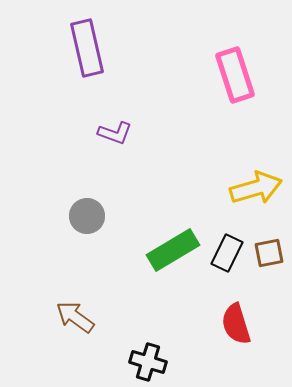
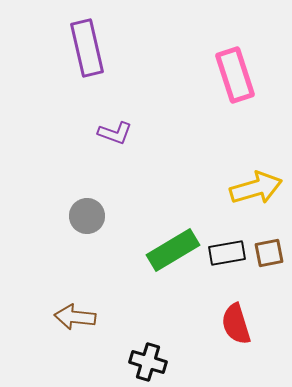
black rectangle: rotated 54 degrees clockwise
brown arrow: rotated 30 degrees counterclockwise
